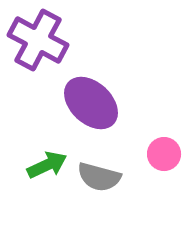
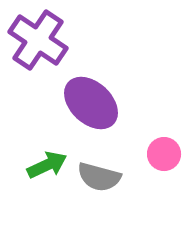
purple cross: rotated 6 degrees clockwise
